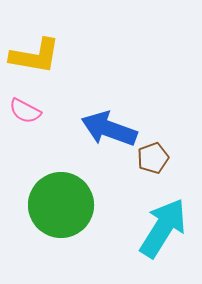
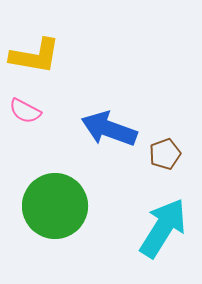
brown pentagon: moved 12 px right, 4 px up
green circle: moved 6 px left, 1 px down
